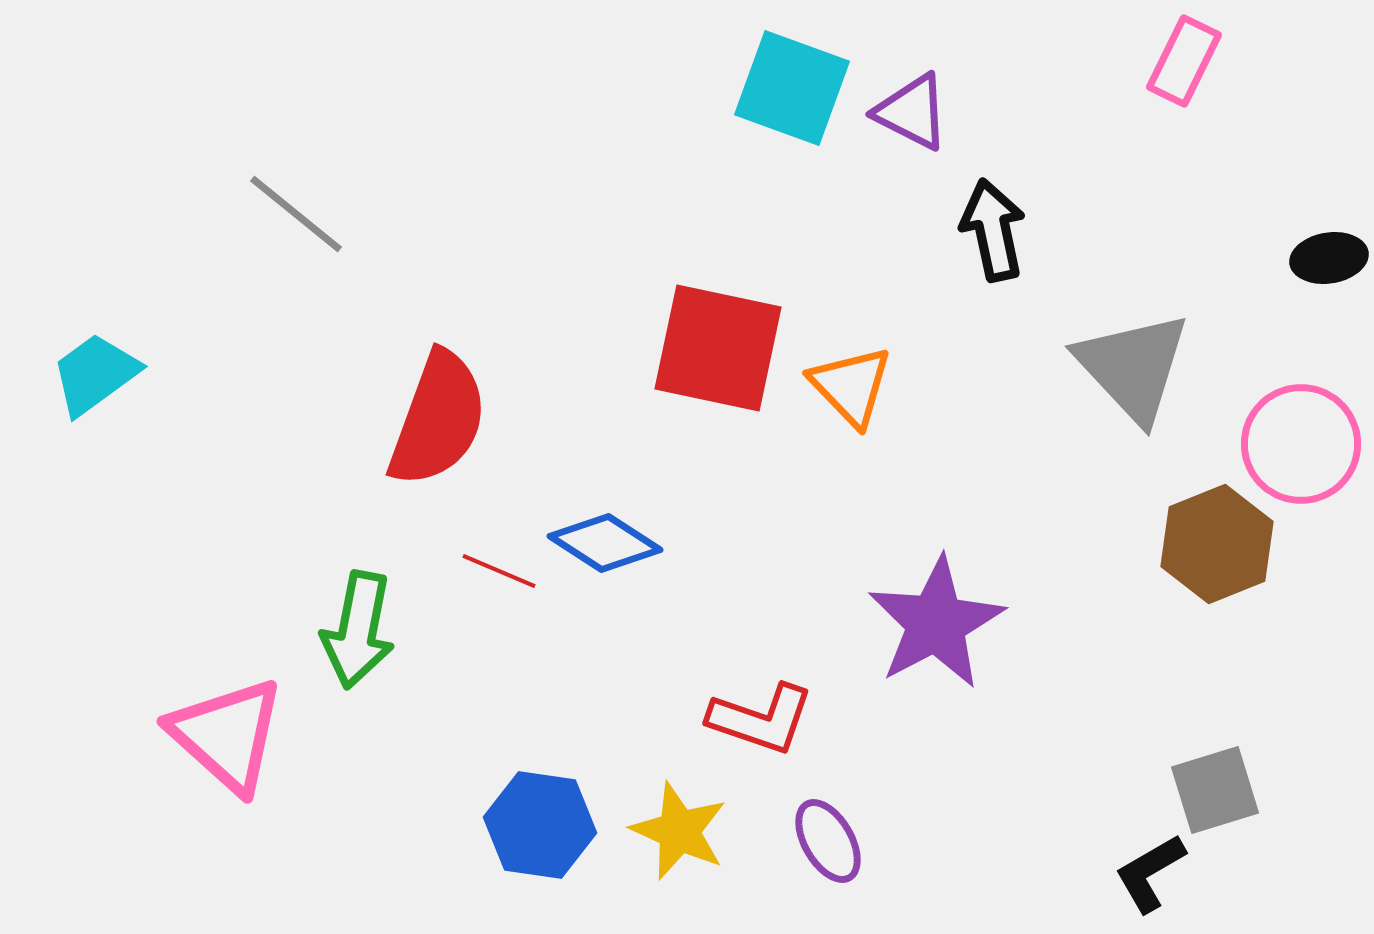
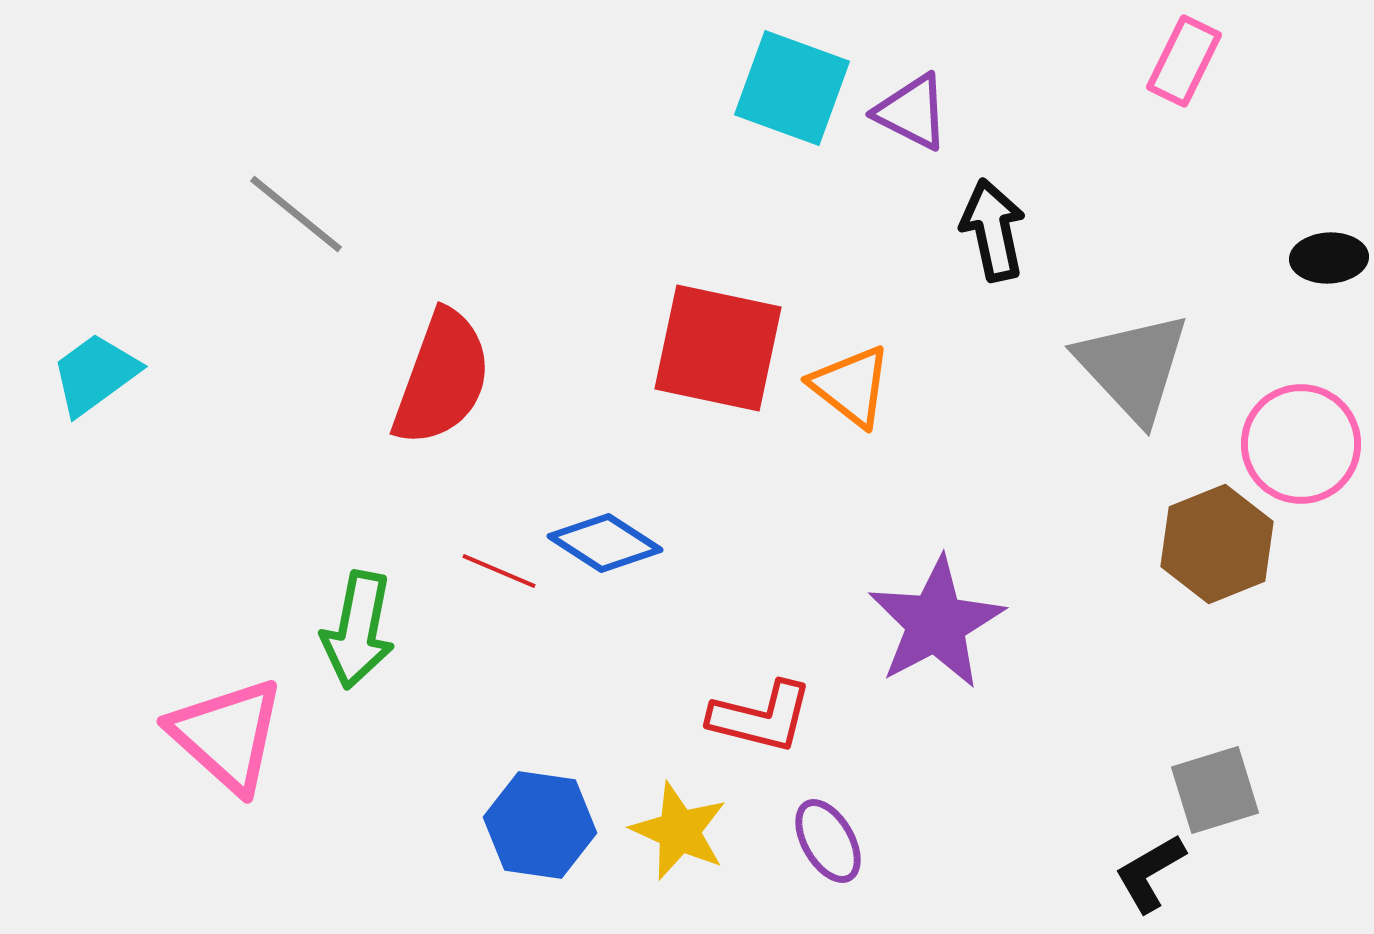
black ellipse: rotated 6 degrees clockwise
orange triangle: rotated 8 degrees counterclockwise
red semicircle: moved 4 px right, 41 px up
red L-shape: moved 2 px up; rotated 5 degrees counterclockwise
